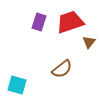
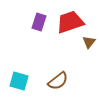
brown semicircle: moved 4 px left, 12 px down
cyan square: moved 2 px right, 4 px up
